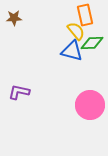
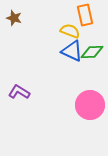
brown star: rotated 21 degrees clockwise
yellow semicircle: moved 6 px left; rotated 30 degrees counterclockwise
green diamond: moved 9 px down
blue triangle: rotated 10 degrees clockwise
purple L-shape: rotated 20 degrees clockwise
